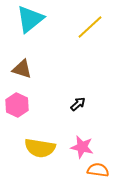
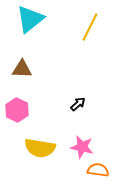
yellow line: rotated 20 degrees counterclockwise
brown triangle: rotated 15 degrees counterclockwise
pink hexagon: moved 5 px down
